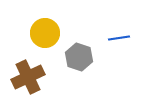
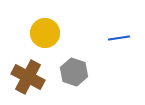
gray hexagon: moved 5 px left, 15 px down
brown cross: rotated 36 degrees counterclockwise
